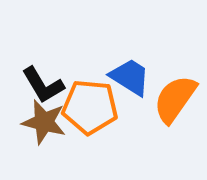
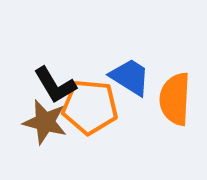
black L-shape: moved 12 px right
orange semicircle: rotated 32 degrees counterclockwise
brown star: moved 1 px right
